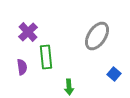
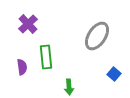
purple cross: moved 8 px up
